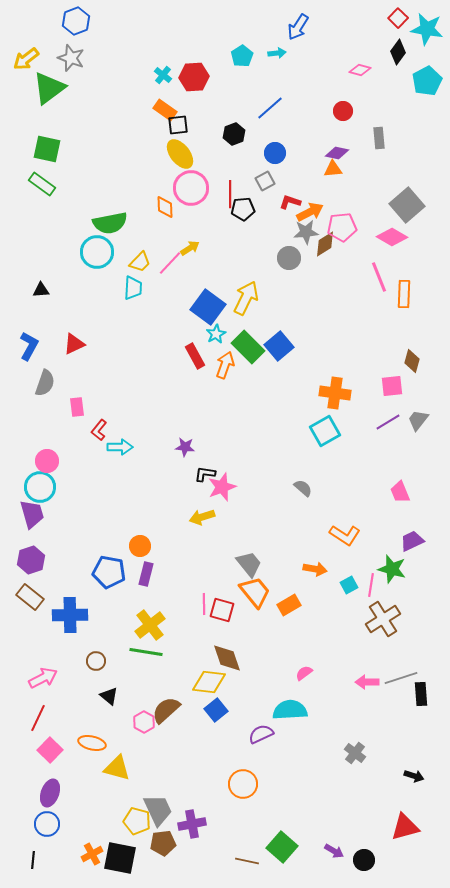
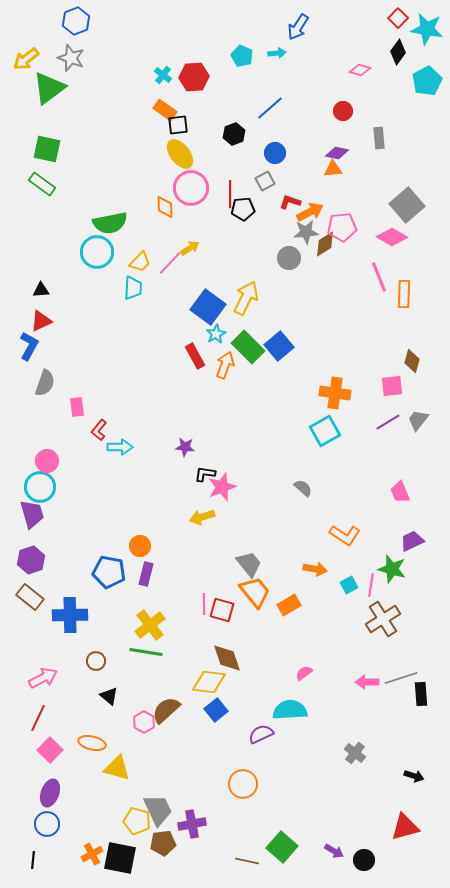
cyan pentagon at (242, 56): rotated 15 degrees counterclockwise
red triangle at (74, 344): moved 33 px left, 23 px up
